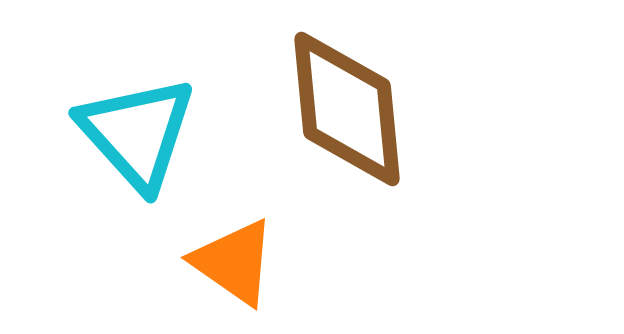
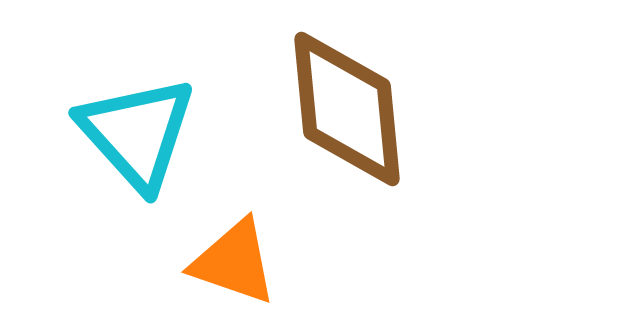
orange triangle: rotated 16 degrees counterclockwise
